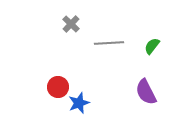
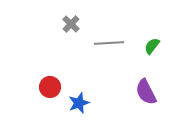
red circle: moved 8 px left
